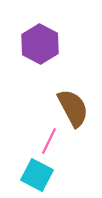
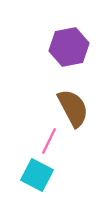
purple hexagon: moved 29 px right, 3 px down; rotated 21 degrees clockwise
